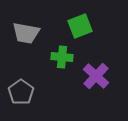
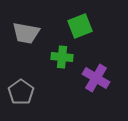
purple cross: moved 2 px down; rotated 12 degrees counterclockwise
